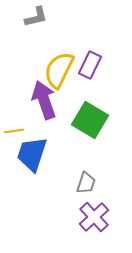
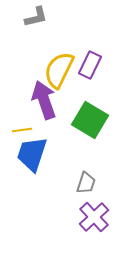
yellow line: moved 8 px right, 1 px up
